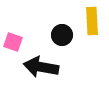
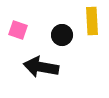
pink square: moved 5 px right, 12 px up
